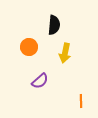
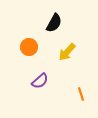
black semicircle: moved 2 px up; rotated 24 degrees clockwise
yellow arrow: moved 2 px right, 1 px up; rotated 30 degrees clockwise
orange line: moved 7 px up; rotated 16 degrees counterclockwise
